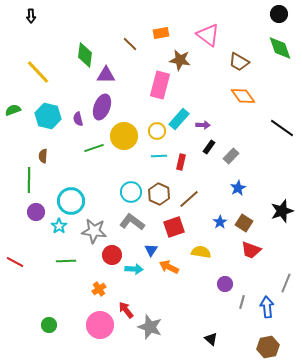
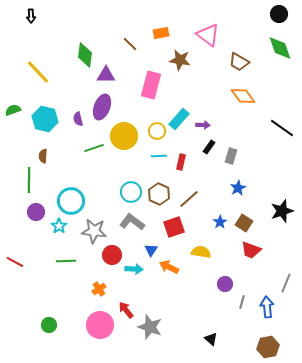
pink rectangle at (160, 85): moved 9 px left
cyan hexagon at (48, 116): moved 3 px left, 3 px down
gray rectangle at (231, 156): rotated 28 degrees counterclockwise
